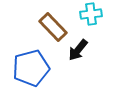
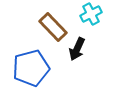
cyan cross: rotated 20 degrees counterclockwise
black arrow: moved 1 px left, 1 px up; rotated 15 degrees counterclockwise
